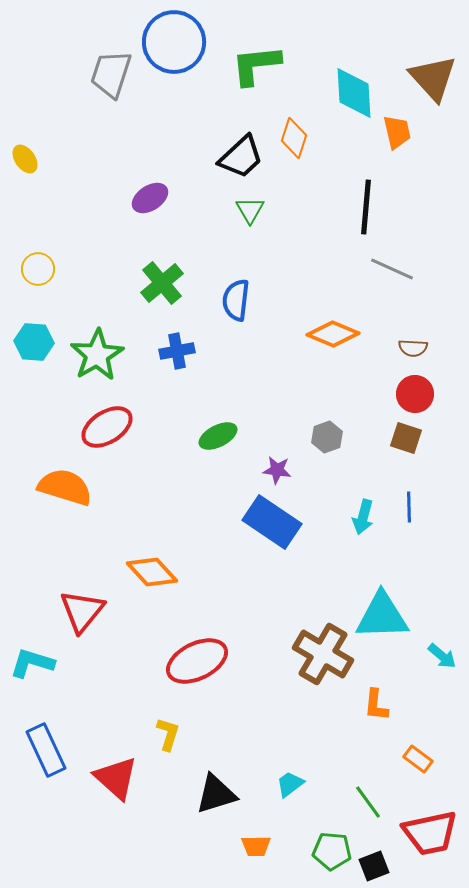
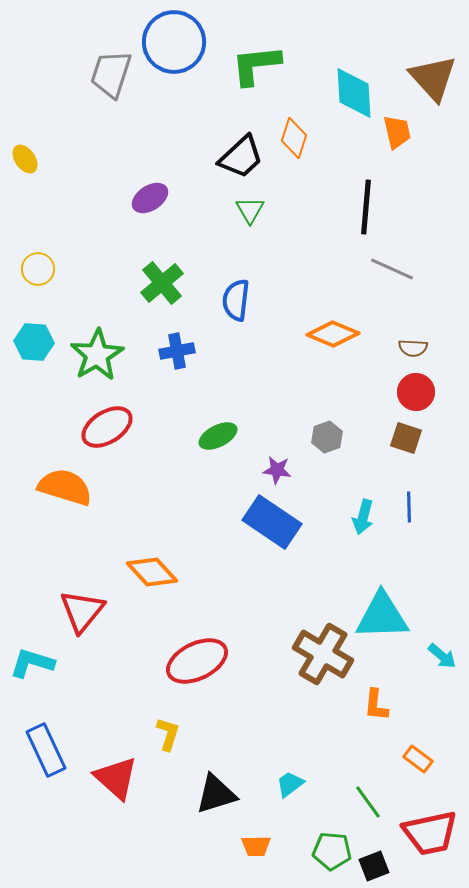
red circle at (415, 394): moved 1 px right, 2 px up
